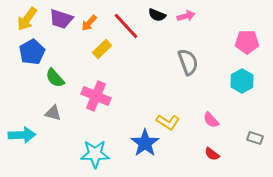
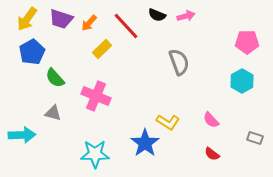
gray semicircle: moved 9 px left
